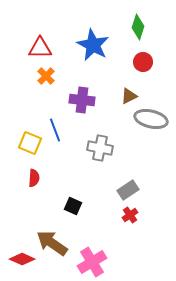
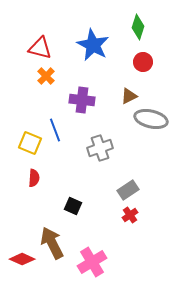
red triangle: rotated 15 degrees clockwise
gray cross: rotated 30 degrees counterclockwise
brown arrow: rotated 28 degrees clockwise
